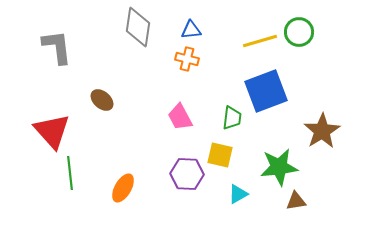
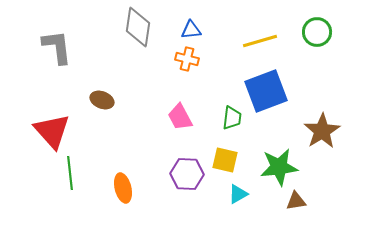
green circle: moved 18 px right
brown ellipse: rotated 20 degrees counterclockwise
yellow square: moved 5 px right, 5 px down
orange ellipse: rotated 44 degrees counterclockwise
